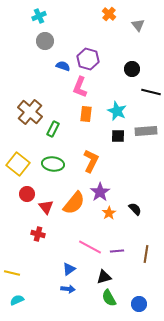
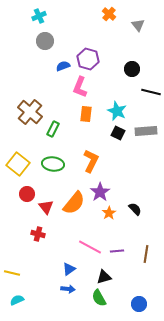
blue semicircle: rotated 40 degrees counterclockwise
black square: moved 3 px up; rotated 24 degrees clockwise
green semicircle: moved 10 px left
